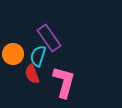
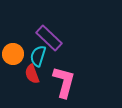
purple rectangle: rotated 12 degrees counterclockwise
